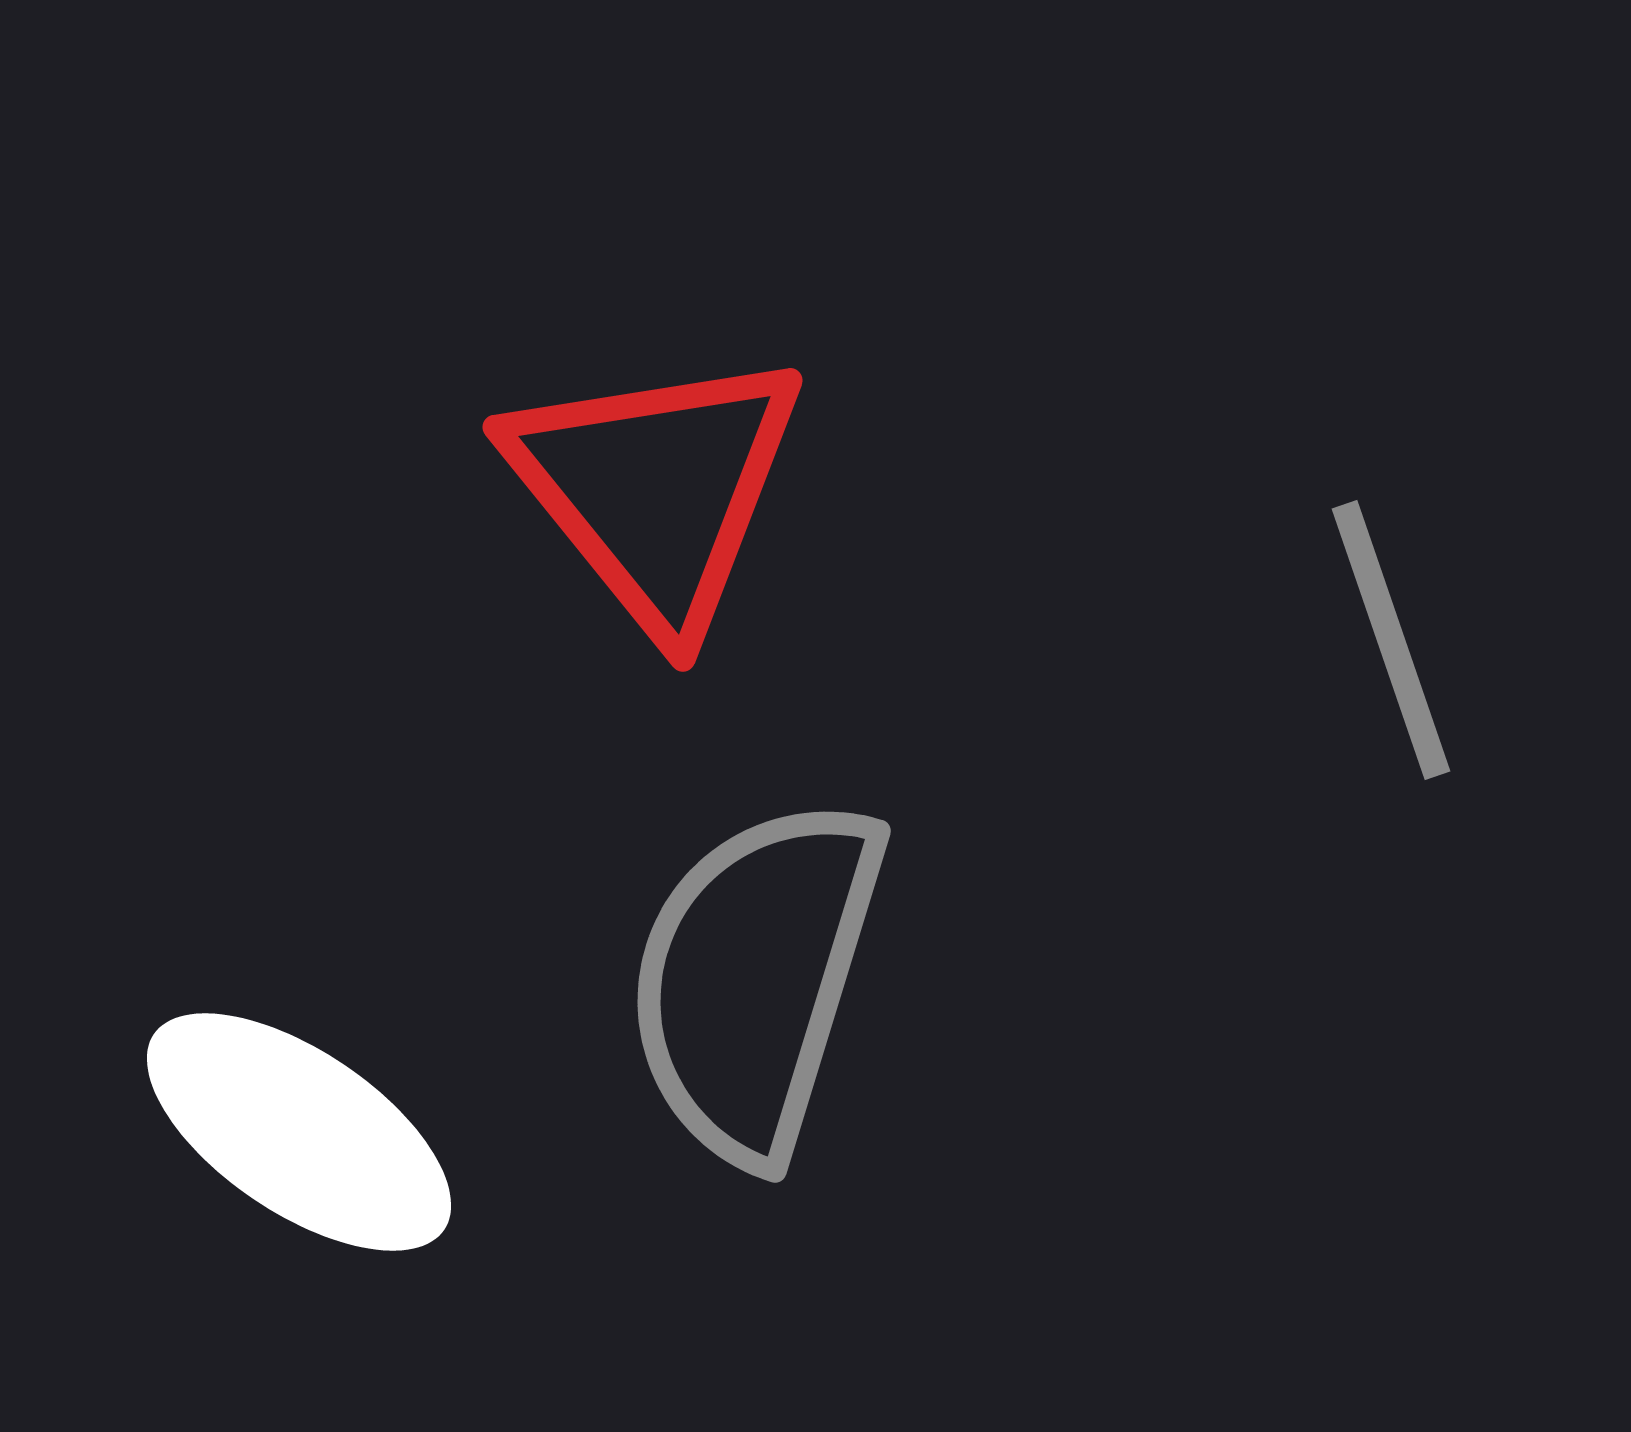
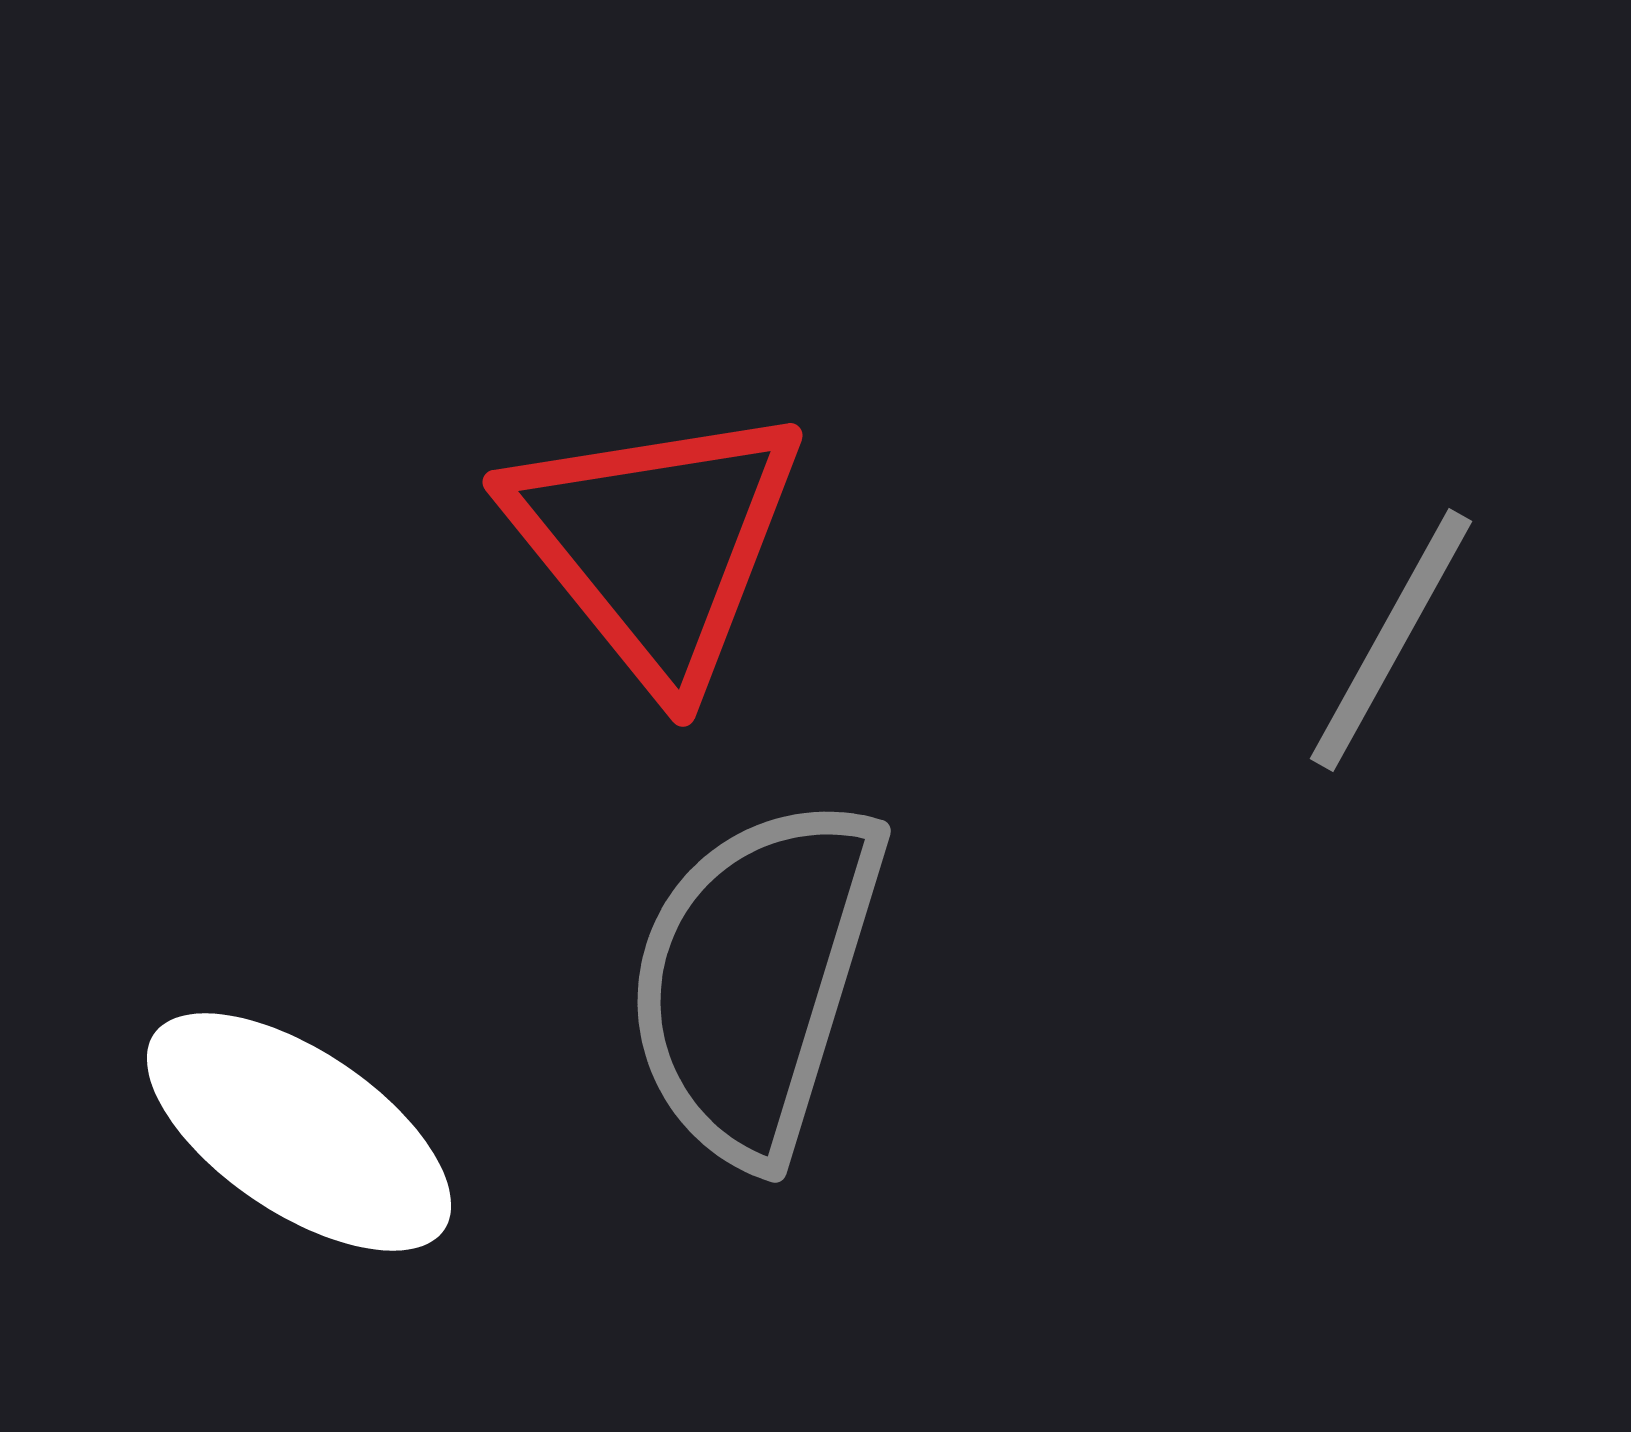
red triangle: moved 55 px down
gray line: rotated 48 degrees clockwise
